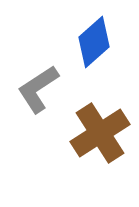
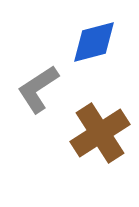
blue diamond: rotated 27 degrees clockwise
